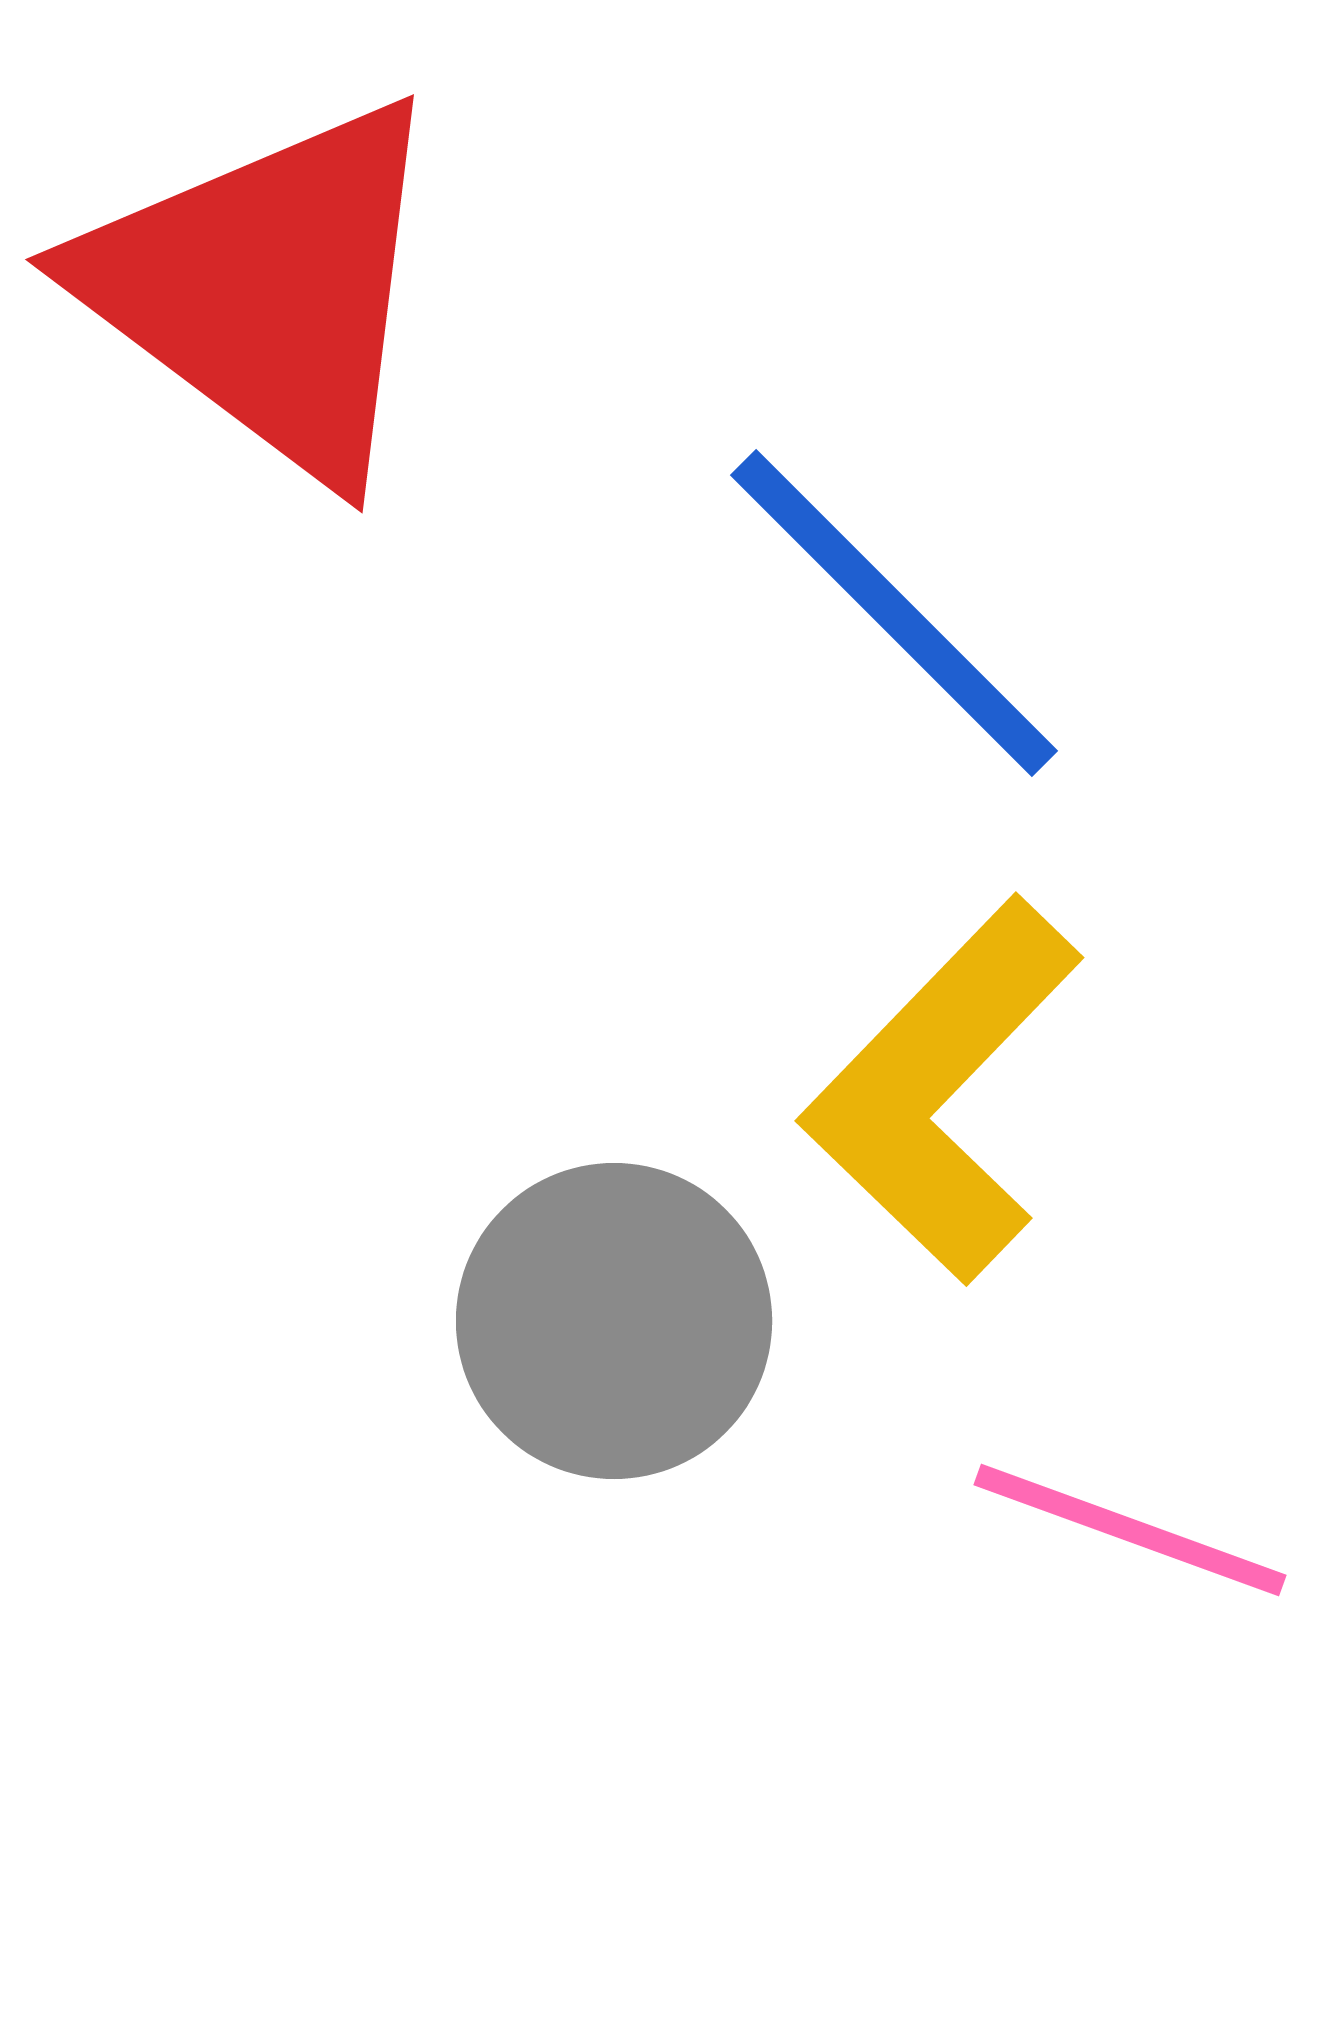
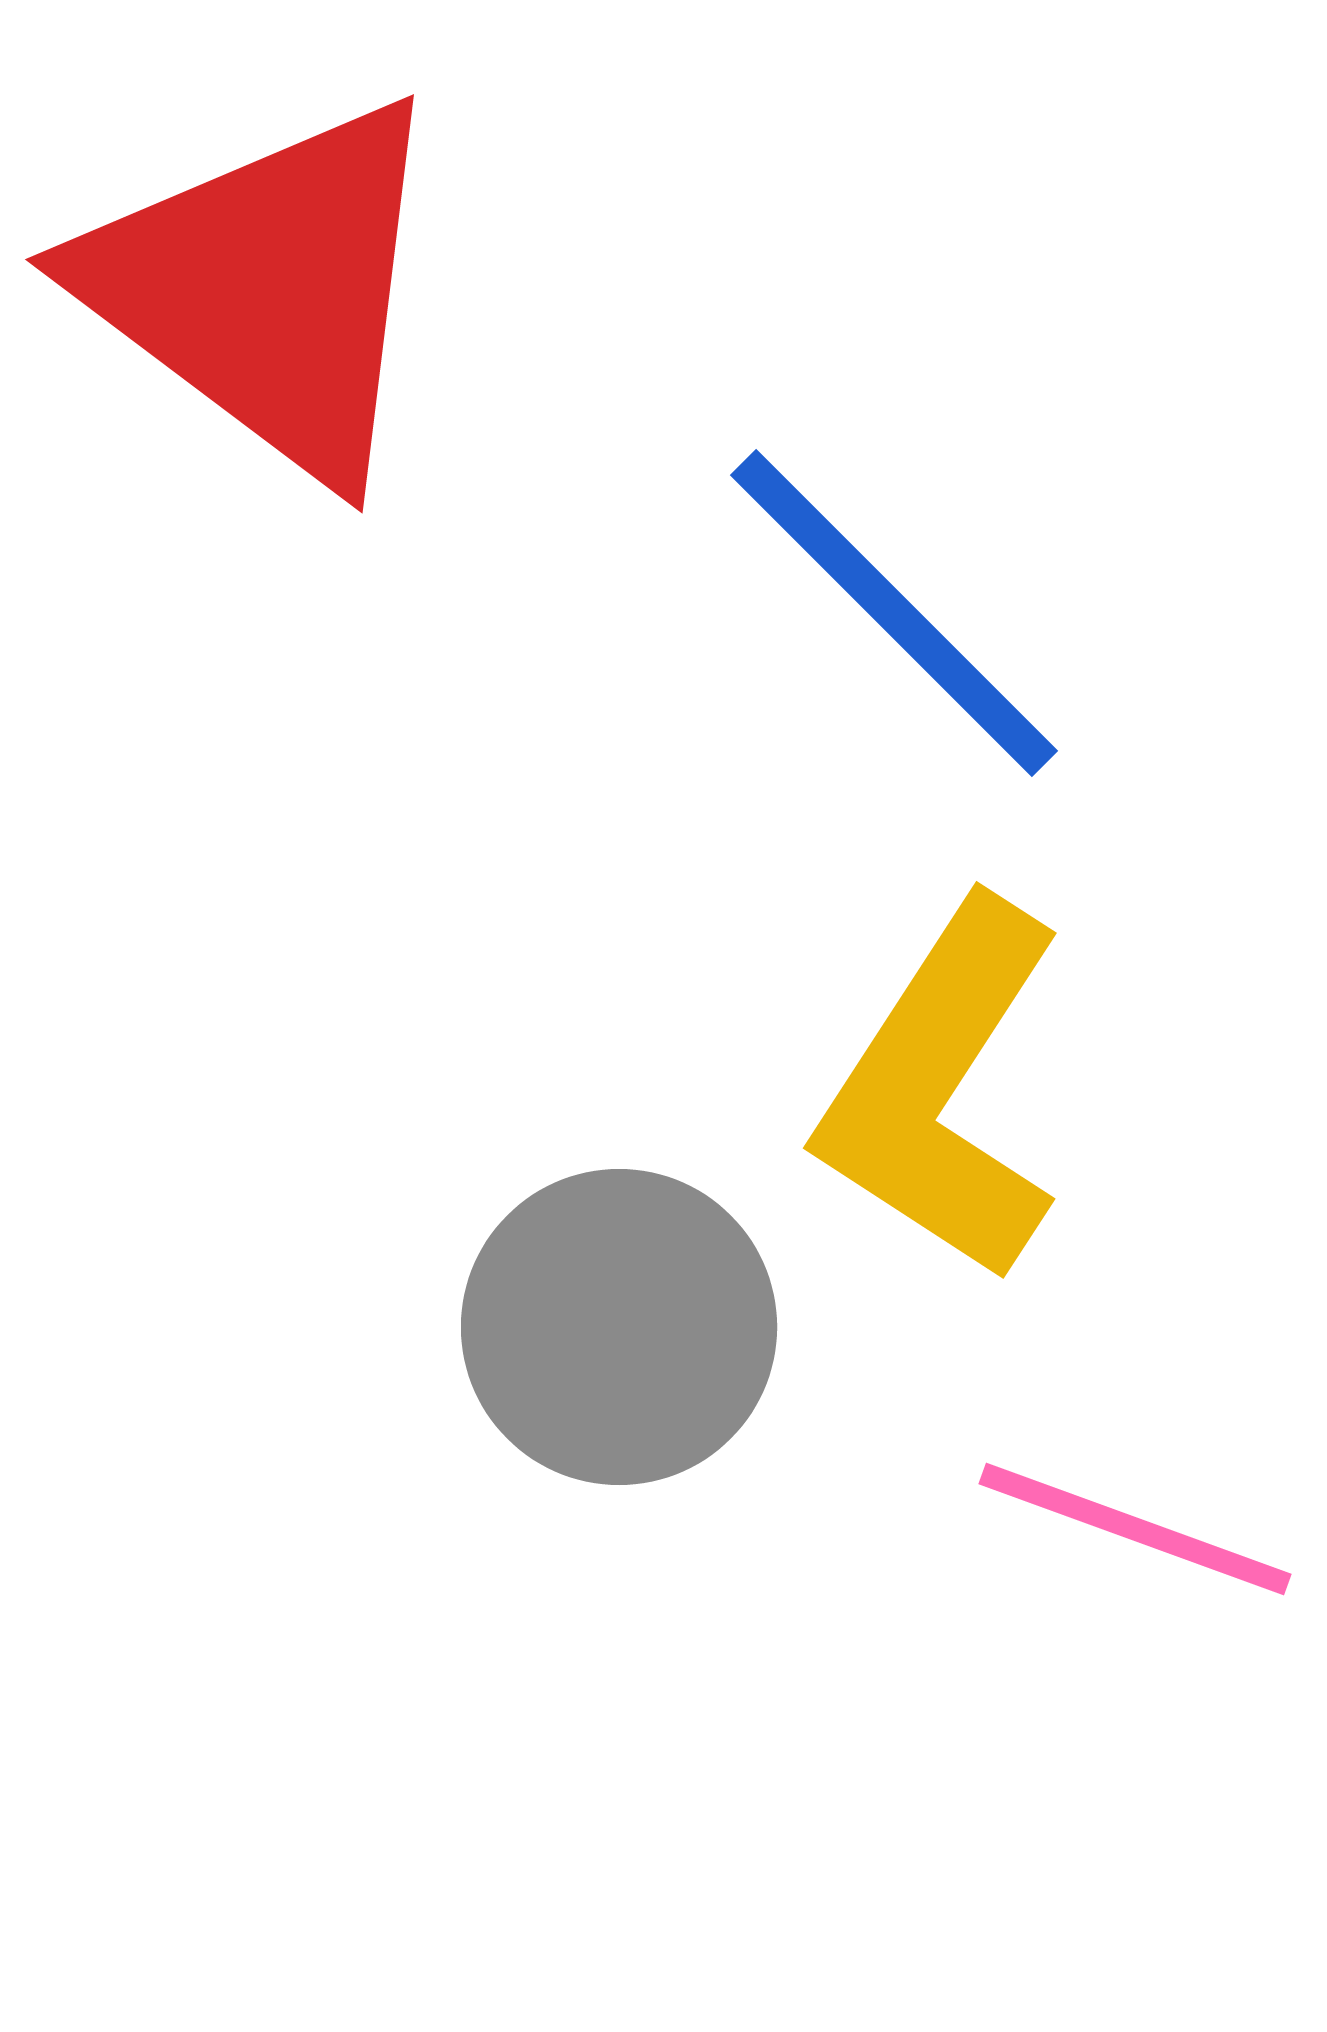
yellow L-shape: rotated 11 degrees counterclockwise
gray circle: moved 5 px right, 6 px down
pink line: moved 5 px right, 1 px up
